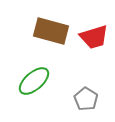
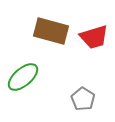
green ellipse: moved 11 px left, 4 px up
gray pentagon: moved 3 px left
